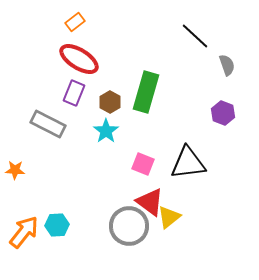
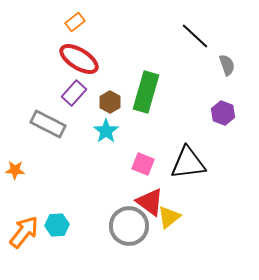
purple rectangle: rotated 20 degrees clockwise
